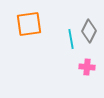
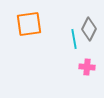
gray diamond: moved 2 px up
cyan line: moved 3 px right
